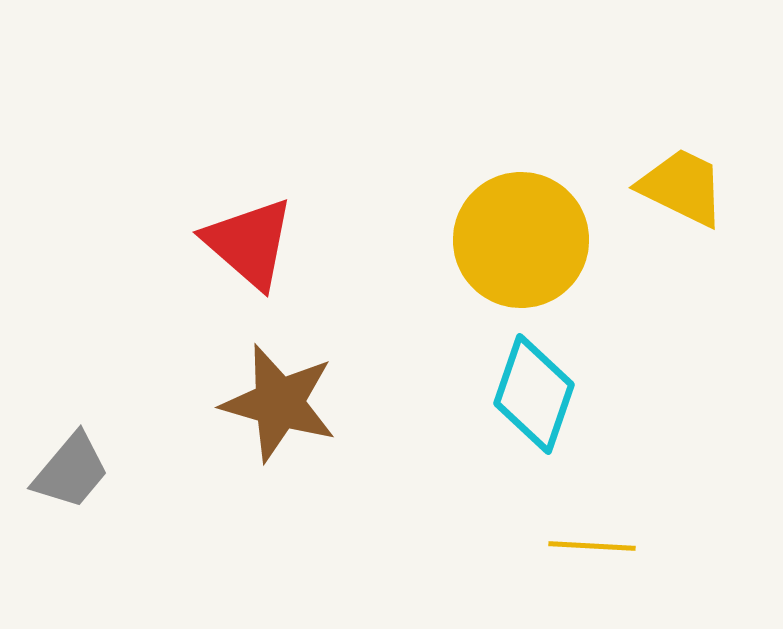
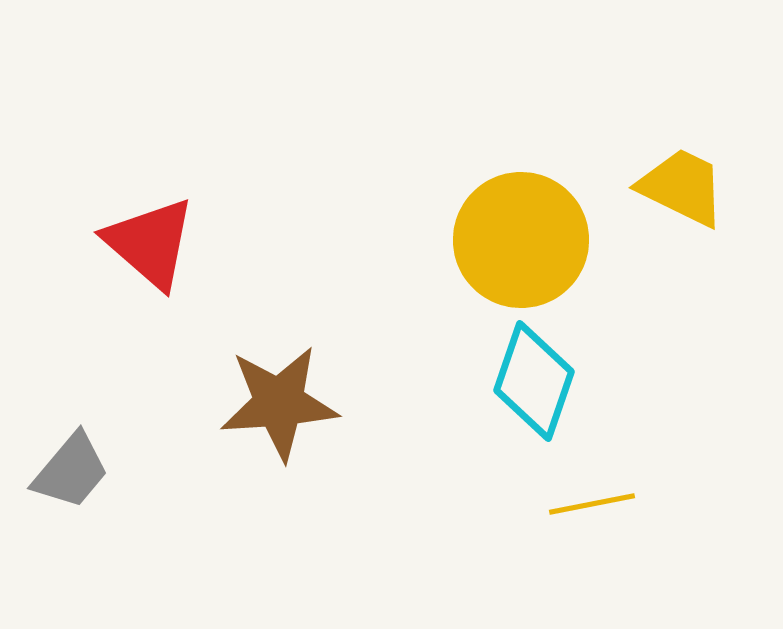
red triangle: moved 99 px left
cyan diamond: moved 13 px up
brown star: rotated 20 degrees counterclockwise
yellow line: moved 42 px up; rotated 14 degrees counterclockwise
